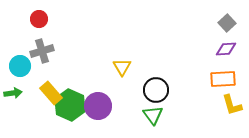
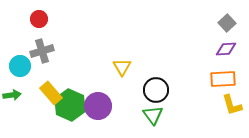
green arrow: moved 1 px left, 2 px down
